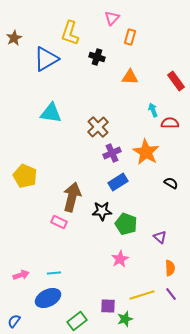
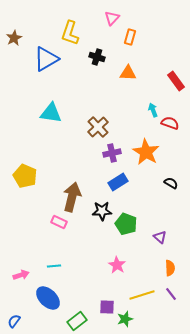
orange triangle: moved 2 px left, 4 px up
red semicircle: rotated 18 degrees clockwise
purple cross: rotated 12 degrees clockwise
pink star: moved 3 px left, 6 px down; rotated 12 degrees counterclockwise
cyan line: moved 7 px up
blue ellipse: rotated 70 degrees clockwise
purple square: moved 1 px left, 1 px down
